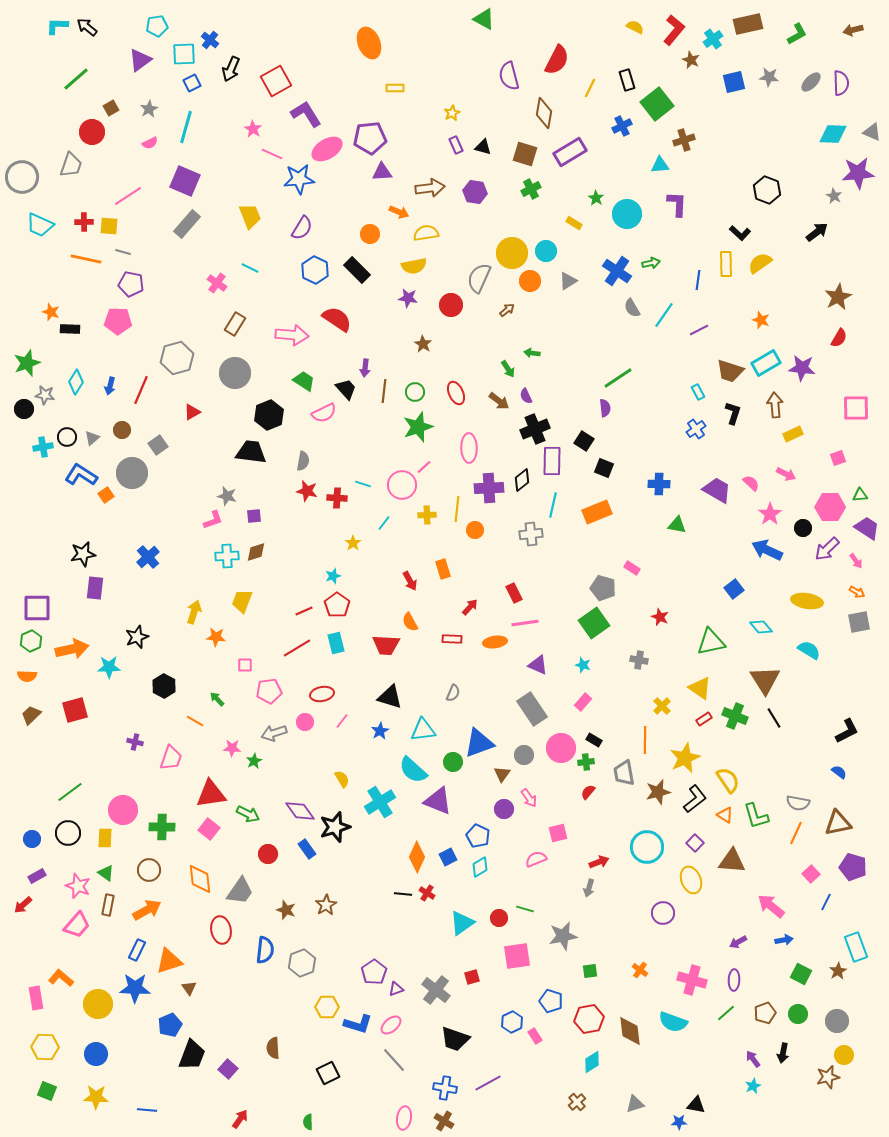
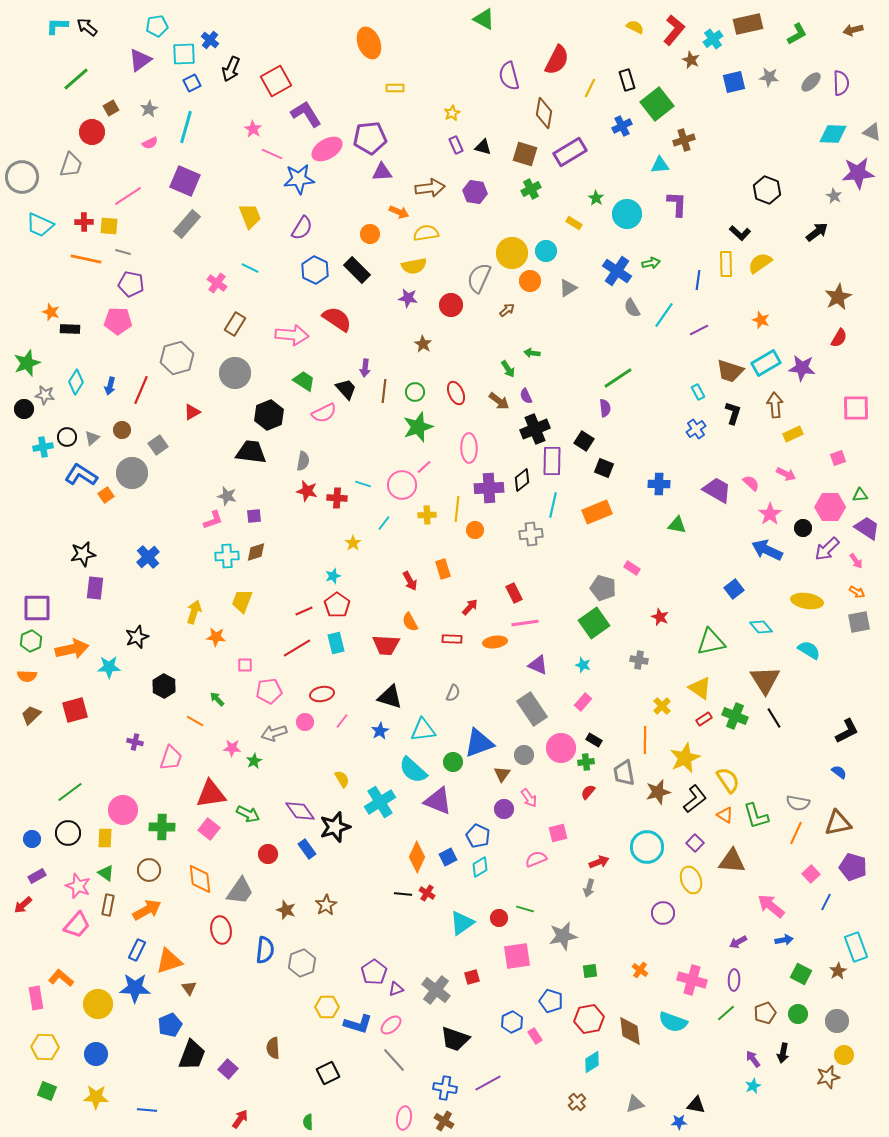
gray triangle at (568, 281): moved 7 px down
